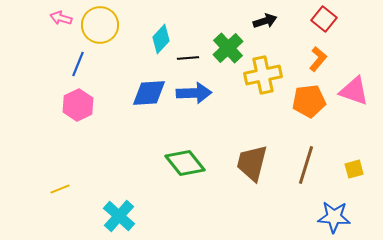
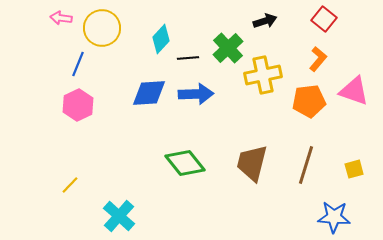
pink arrow: rotated 10 degrees counterclockwise
yellow circle: moved 2 px right, 3 px down
blue arrow: moved 2 px right, 1 px down
yellow line: moved 10 px right, 4 px up; rotated 24 degrees counterclockwise
